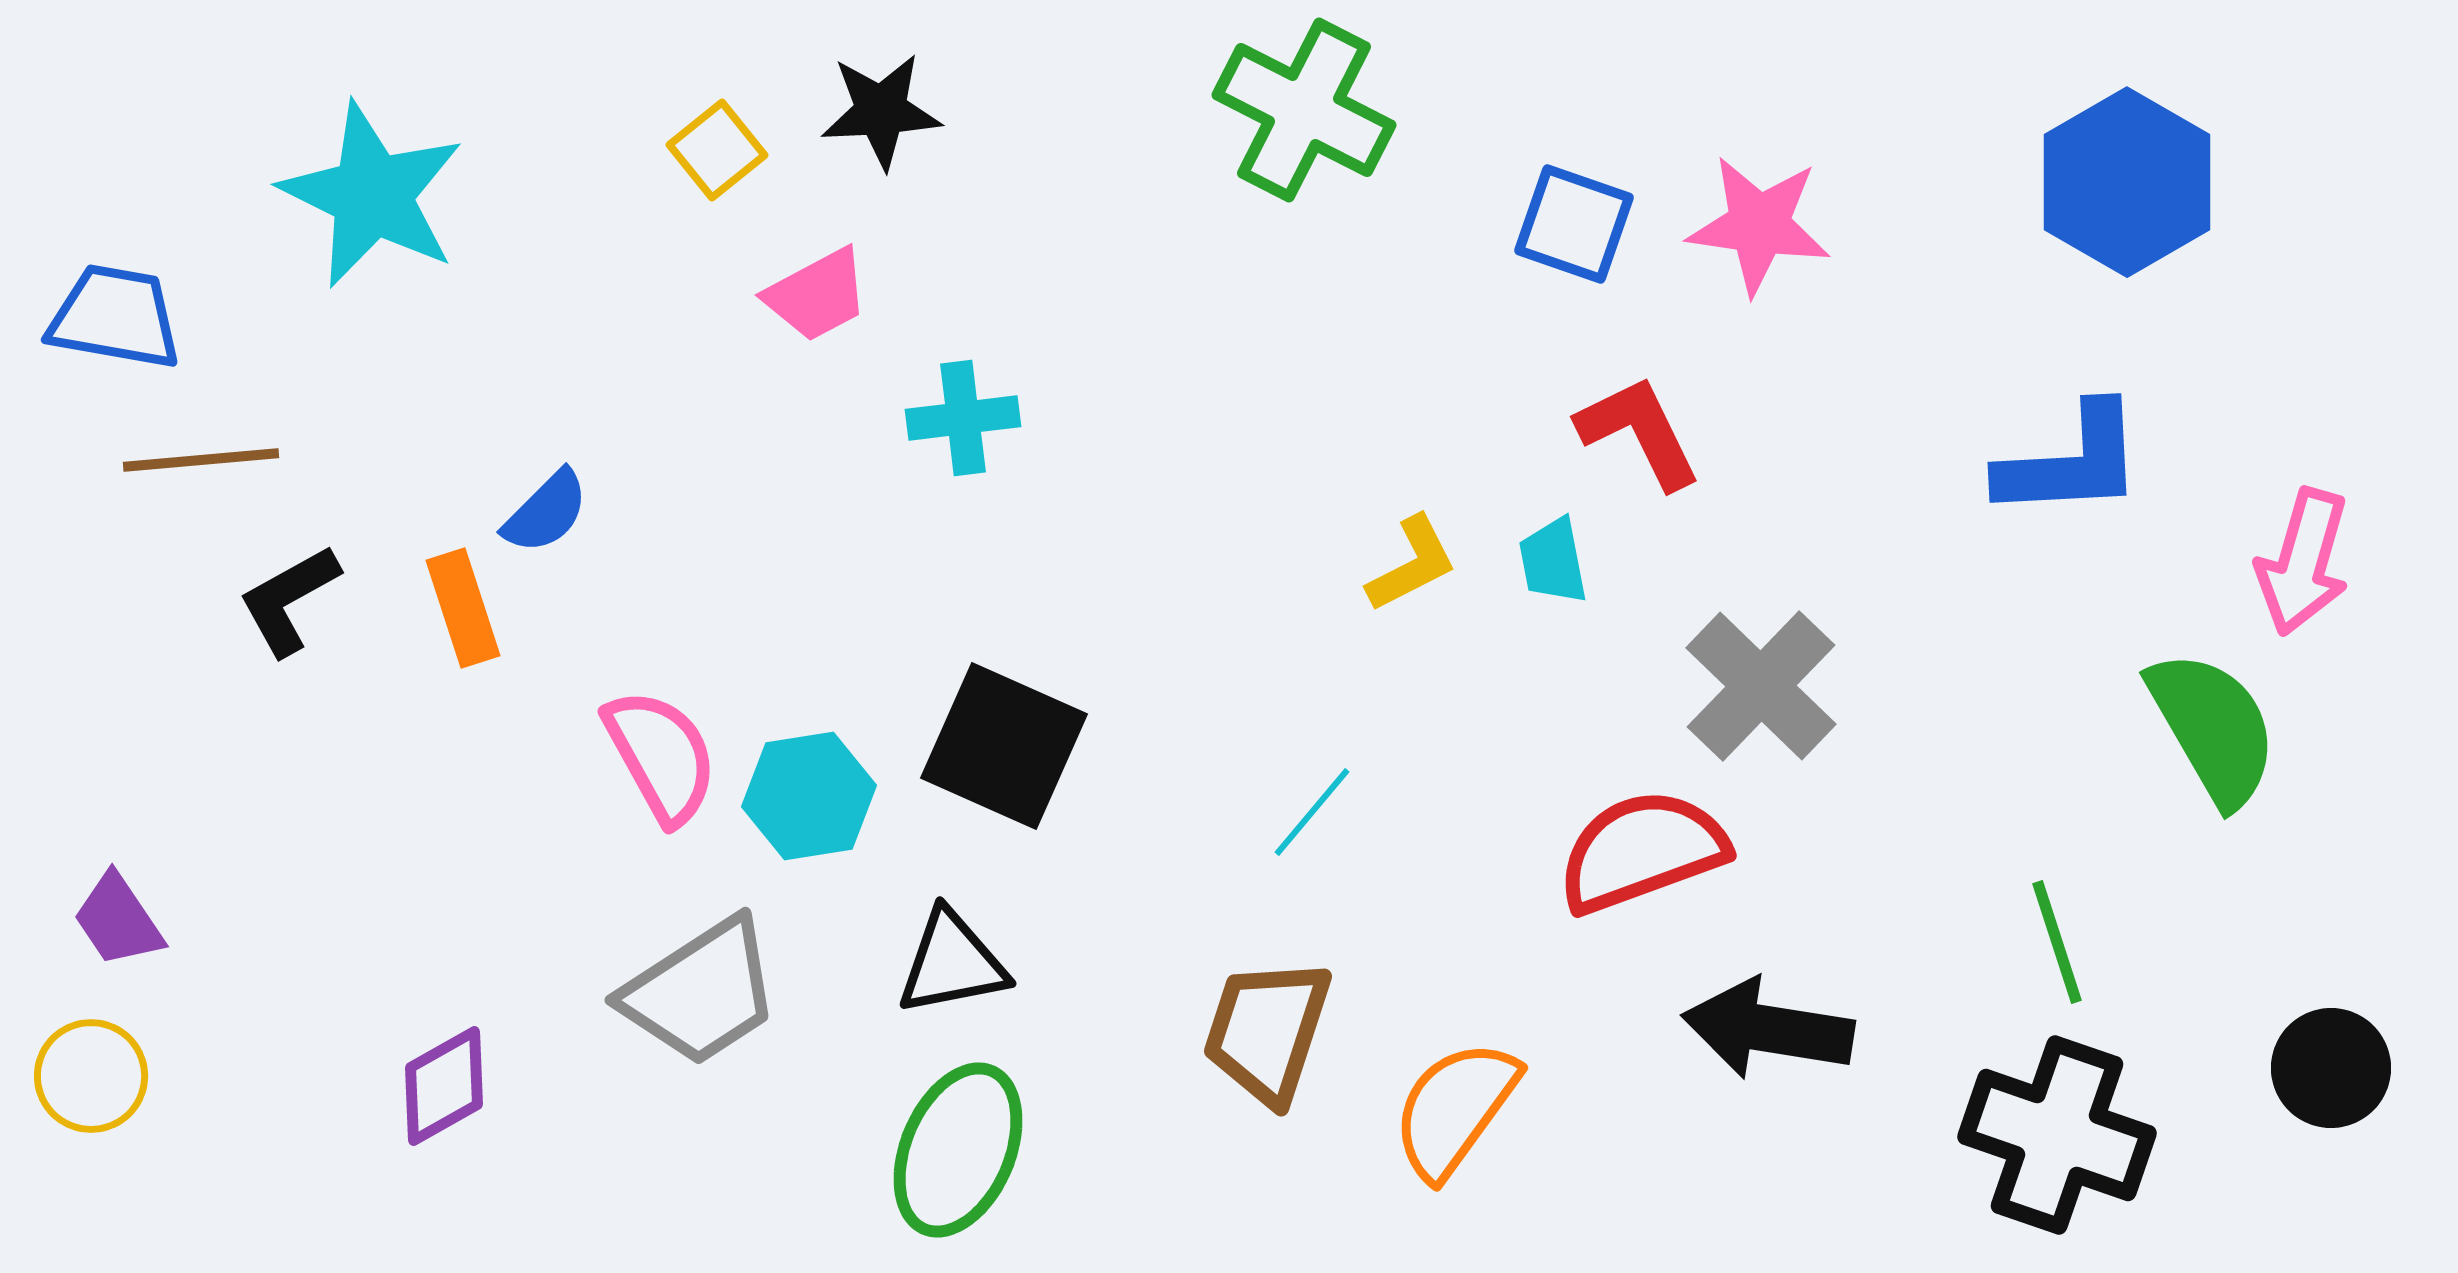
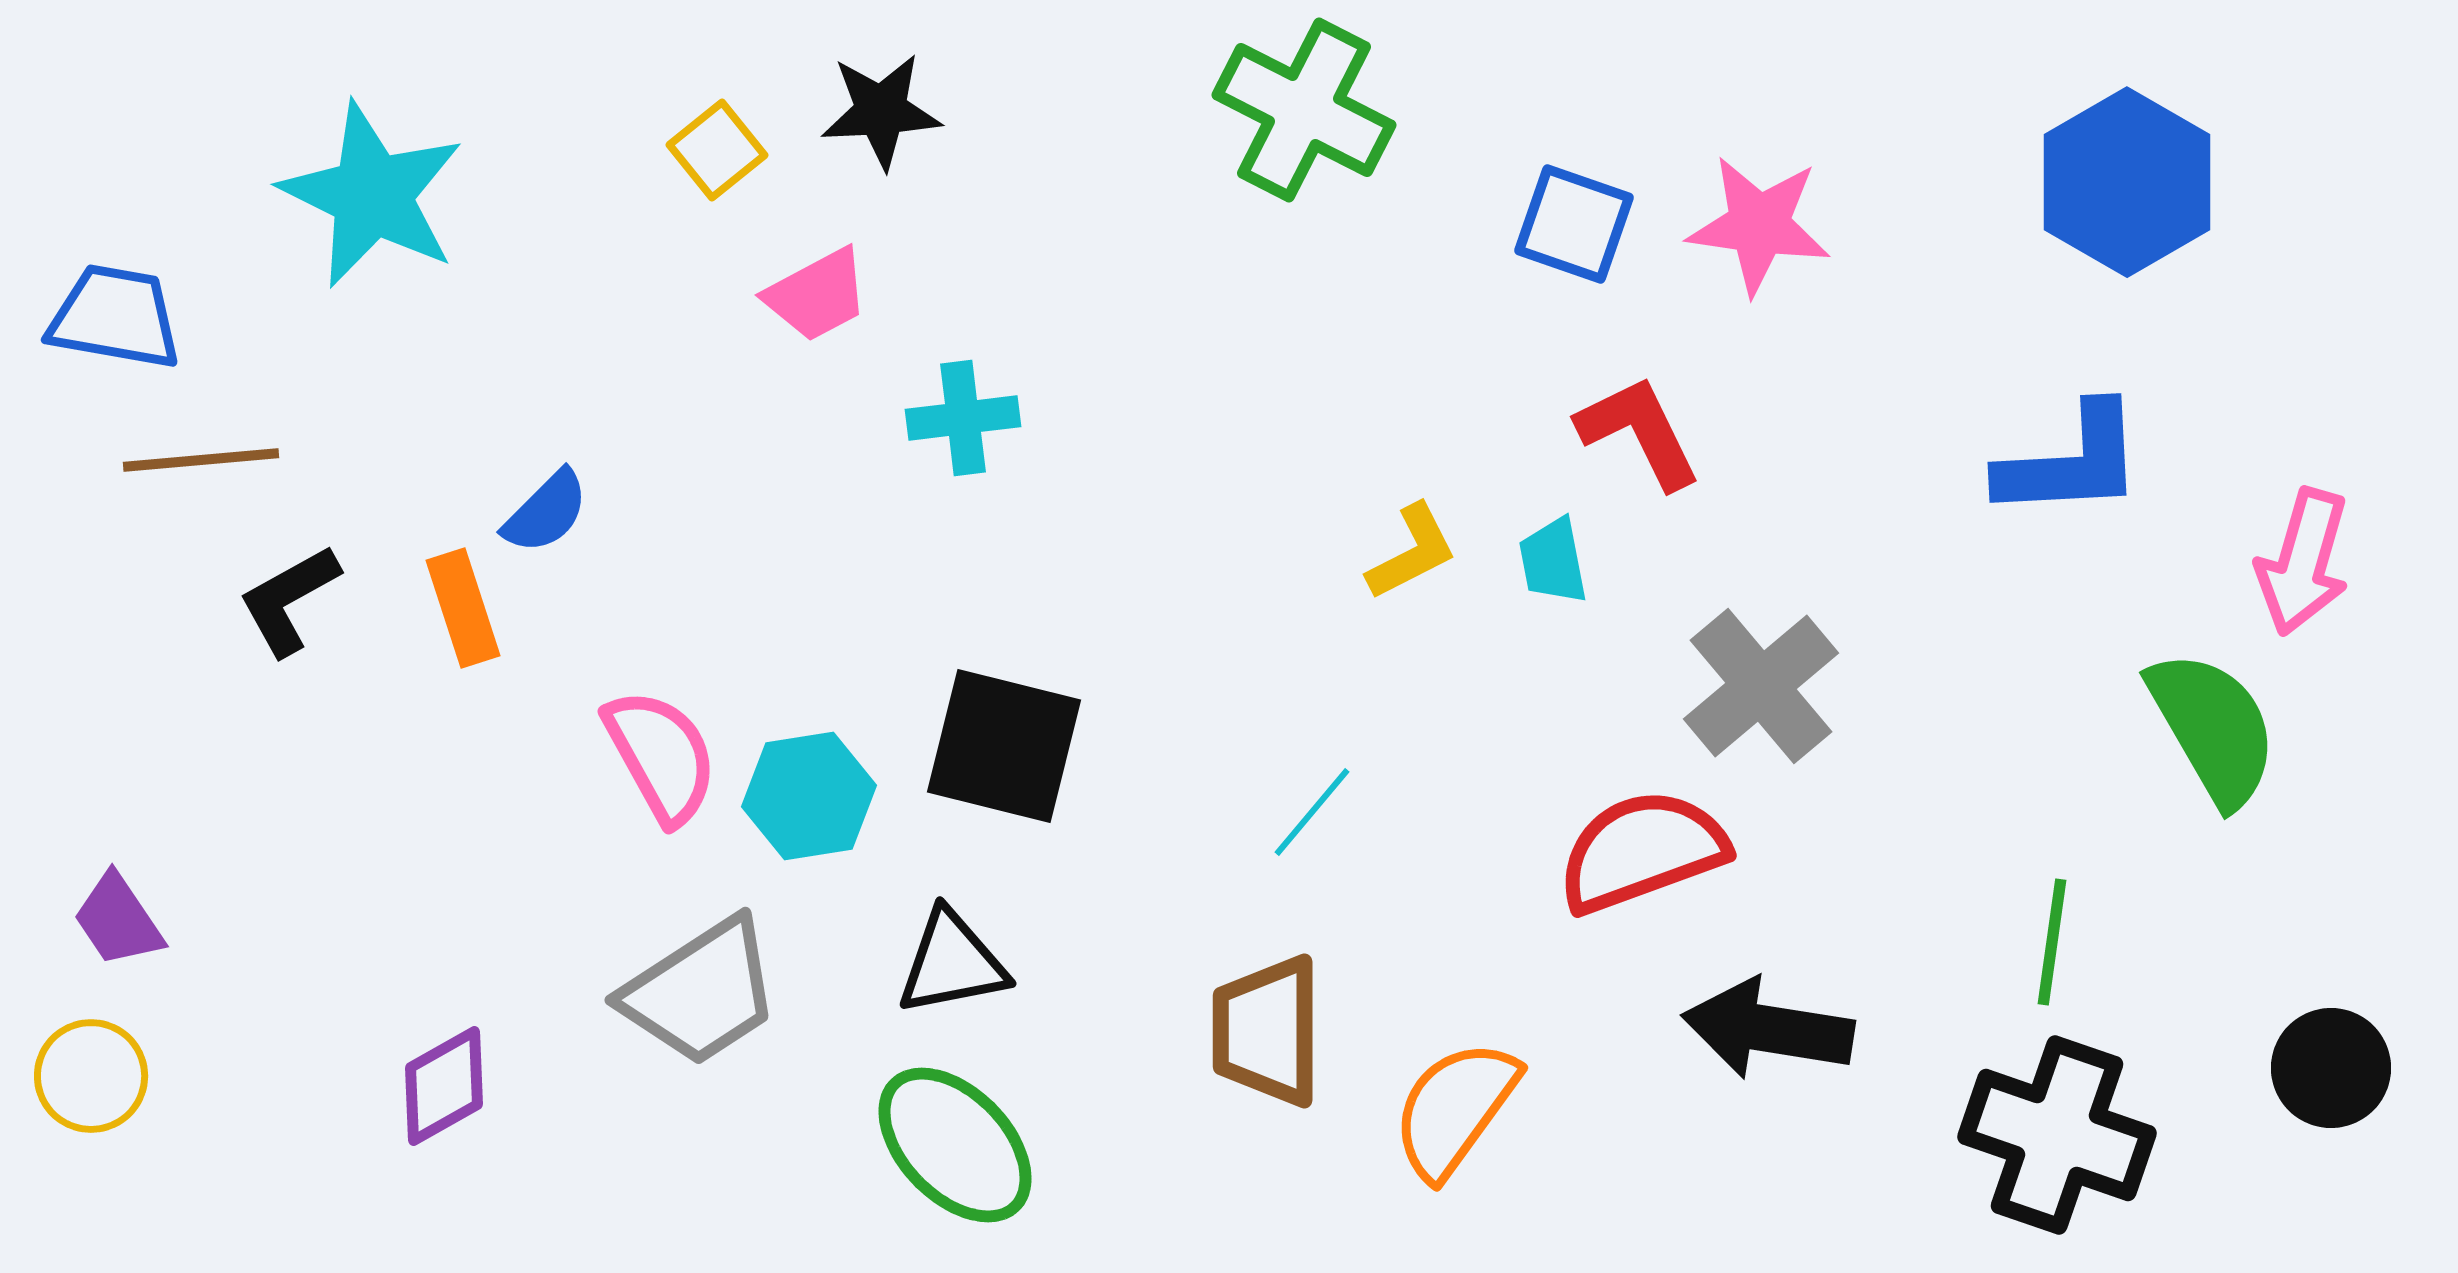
yellow L-shape: moved 12 px up
gray cross: rotated 6 degrees clockwise
black square: rotated 10 degrees counterclockwise
green line: moved 5 px left; rotated 26 degrees clockwise
brown trapezoid: rotated 18 degrees counterclockwise
green ellipse: moved 3 px left, 5 px up; rotated 67 degrees counterclockwise
